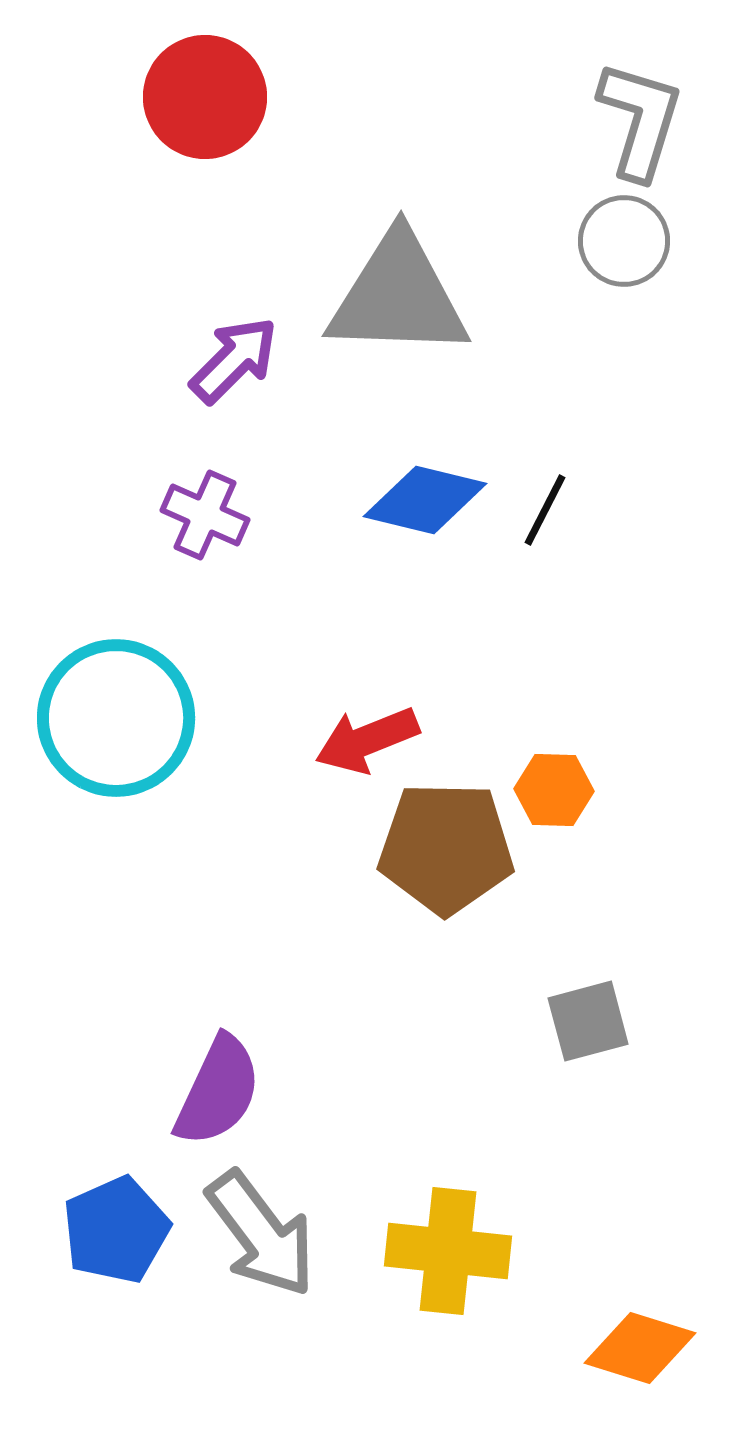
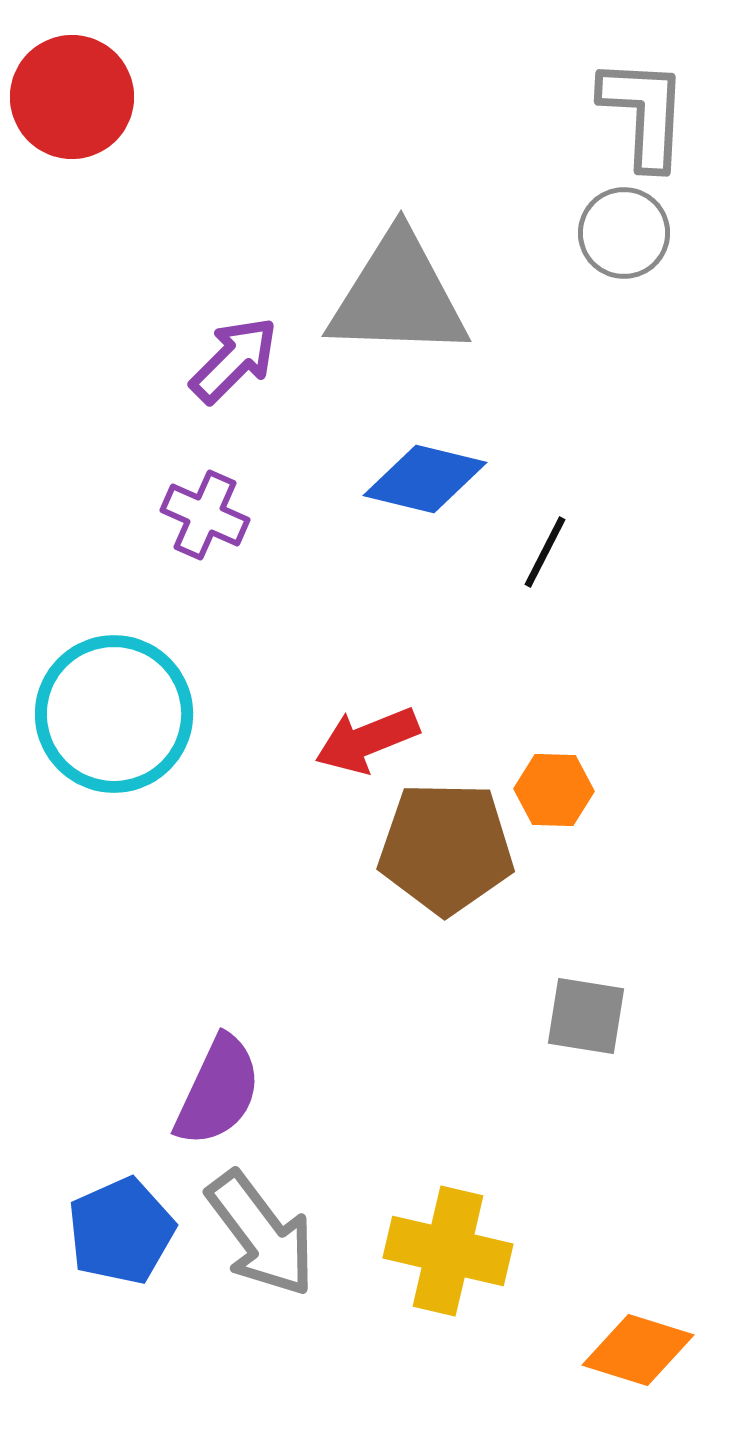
red circle: moved 133 px left
gray L-shape: moved 4 px right, 7 px up; rotated 14 degrees counterclockwise
gray circle: moved 8 px up
blue diamond: moved 21 px up
black line: moved 42 px down
cyan circle: moved 2 px left, 4 px up
gray square: moved 2 px left, 5 px up; rotated 24 degrees clockwise
blue pentagon: moved 5 px right, 1 px down
yellow cross: rotated 7 degrees clockwise
orange diamond: moved 2 px left, 2 px down
